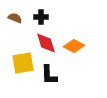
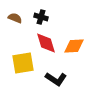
black cross: rotated 16 degrees clockwise
orange diamond: rotated 30 degrees counterclockwise
black L-shape: moved 7 px right, 4 px down; rotated 55 degrees counterclockwise
